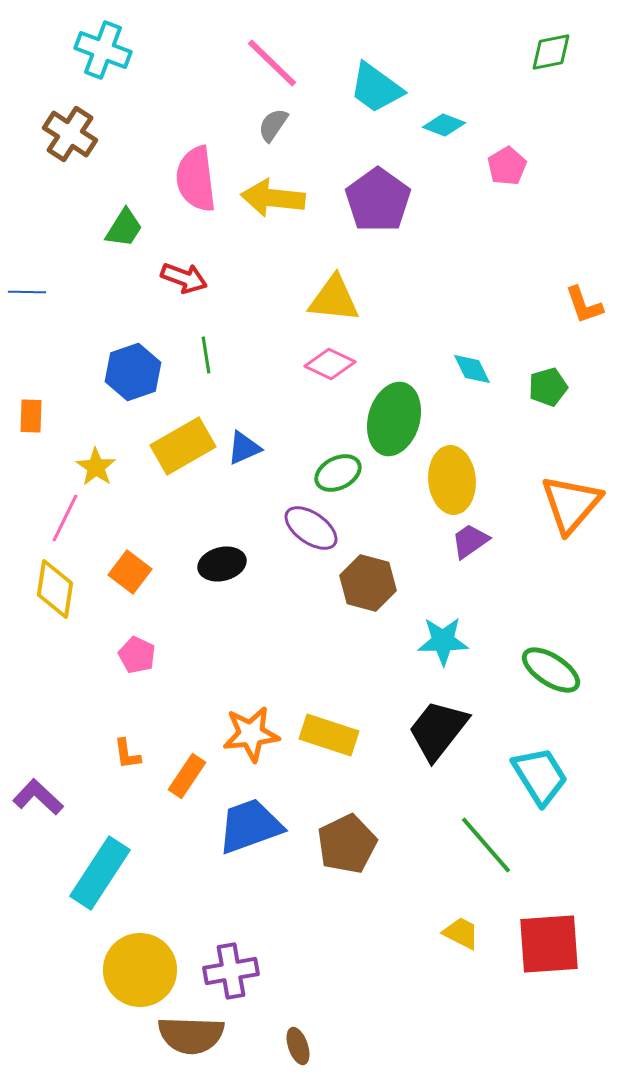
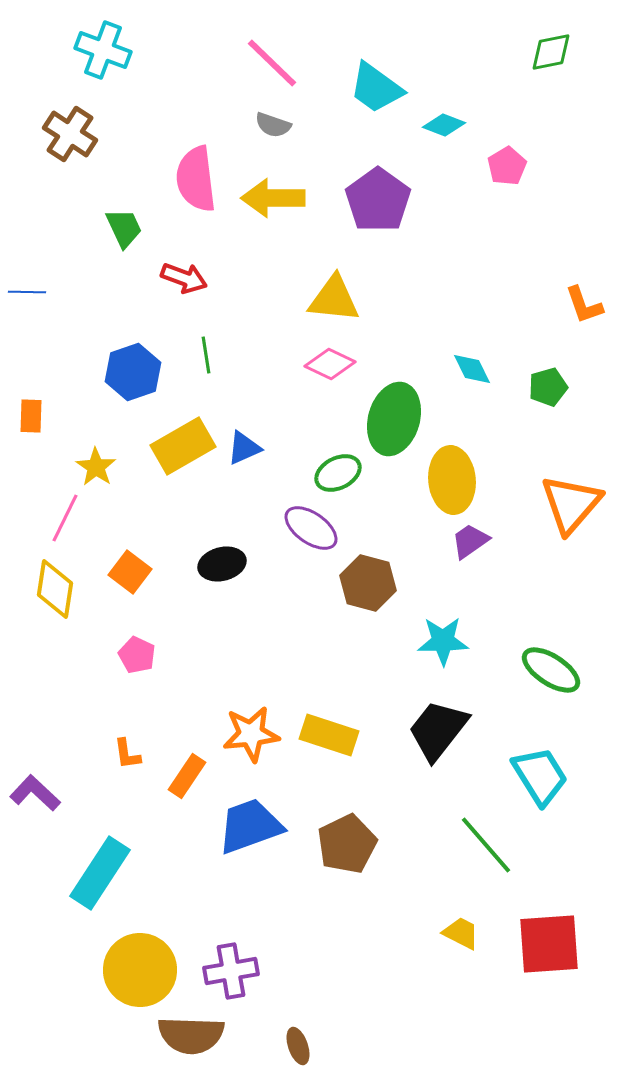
gray semicircle at (273, 125): rotated 105 degrees counterclockwise
yellow arrow at (273, 198): rotated 6 degrees counterclockwise
green trapezoid at (124, 228): rotated 57 degrees counterclockwise
purple L-shape at (38, 797): moved 3 px left, 4 px up
